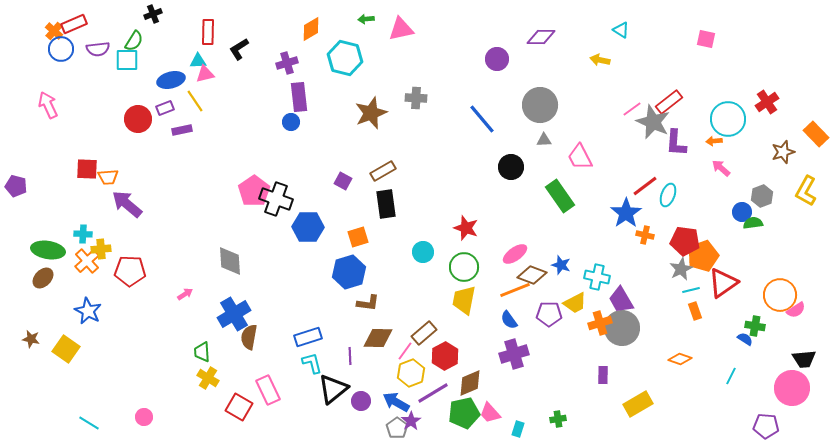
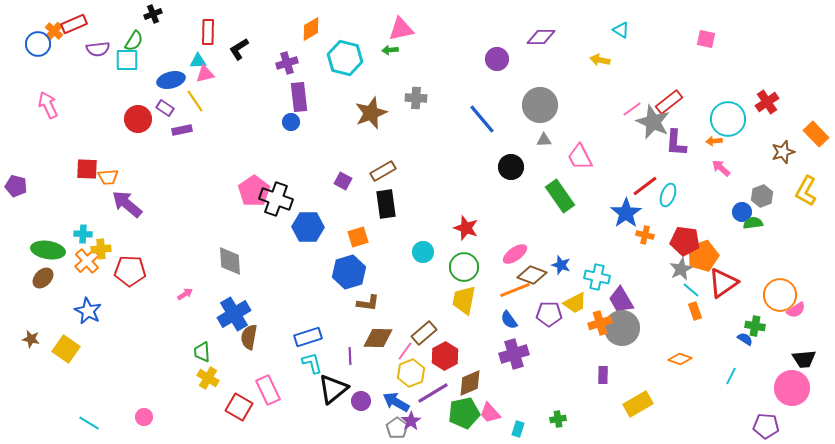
green arrow at (366, 19): moved 24 px right, 31 px down
blue circle at (61, 49): moved 23 px left, 5 px up
purple rectangle at (165, 108): rotated 54 degrees clockwise
cyan line at (691, 290): rotated 54 degrees clockwise
